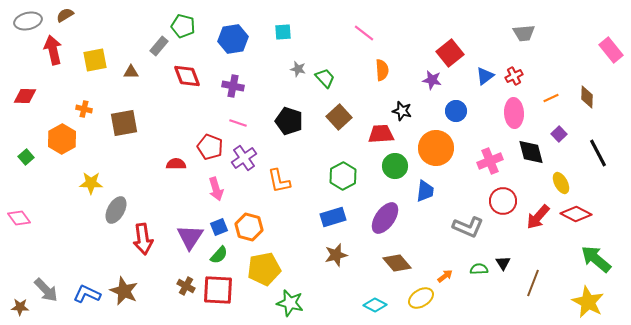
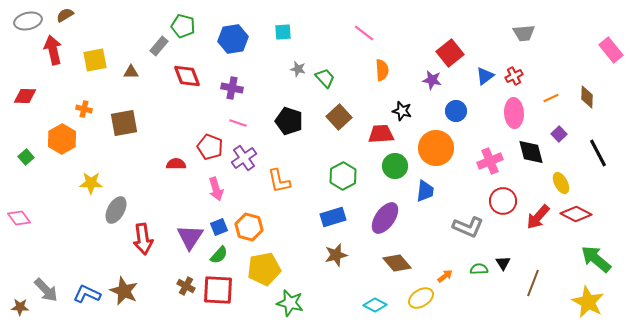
purple cross at (233, 86): moved 1 px left, 2 px down
